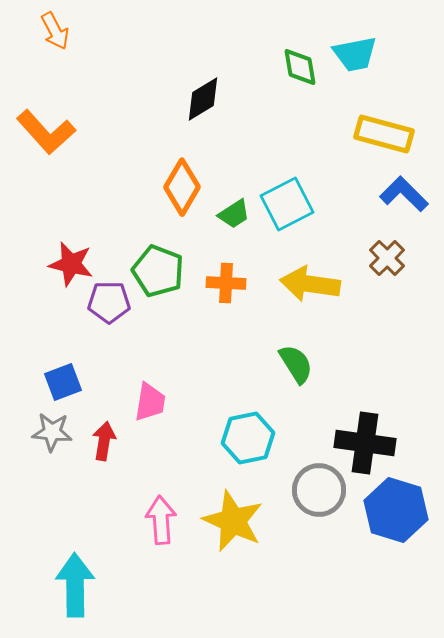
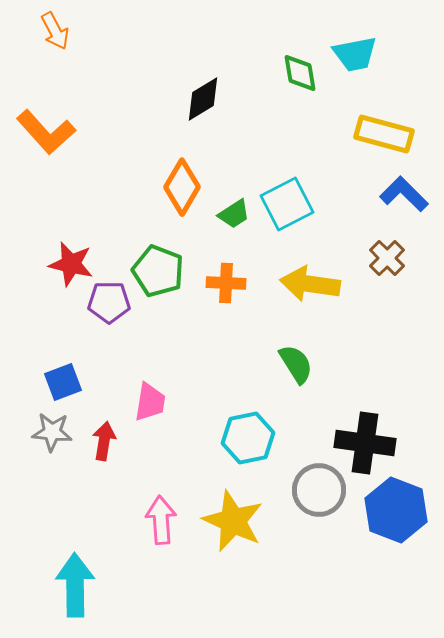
green diamond: moved 6 px down
blue hexagon: rotated 4 degrees clockwise
